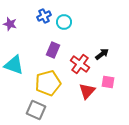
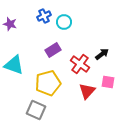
purple rectangle: rotated 35 degrees clockwise
